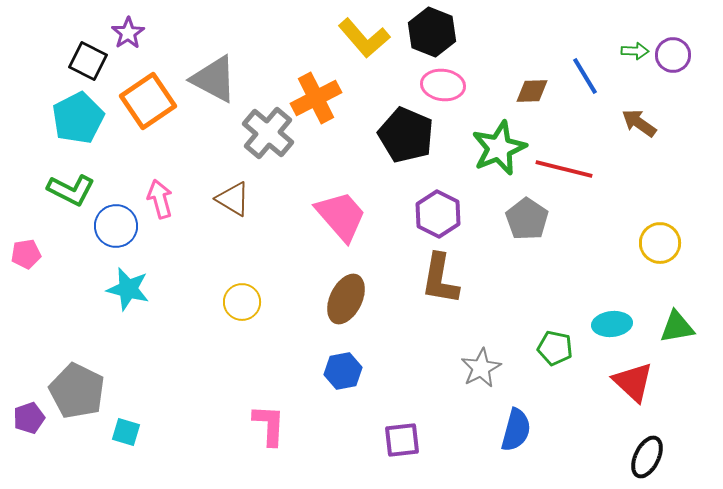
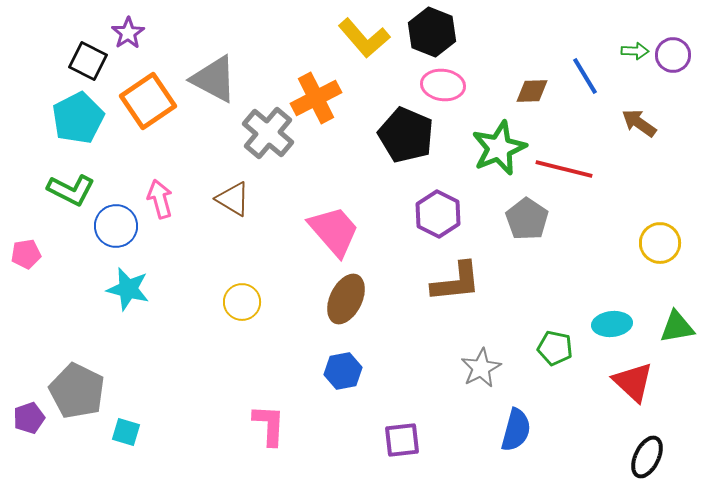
pink trapezoid at (341, 216): moved 7 px left, 15 px down
brown L-shape at (440, 279): moved 16 px right, 3 px down; rotated 106 degrees counterclockwise
